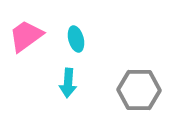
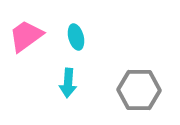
cyan ellipse: moved 2 px up
